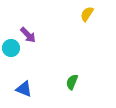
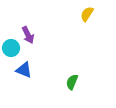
purple arrow: rotated 18 degrees clockwise
blue triangle: moved 19 px up
